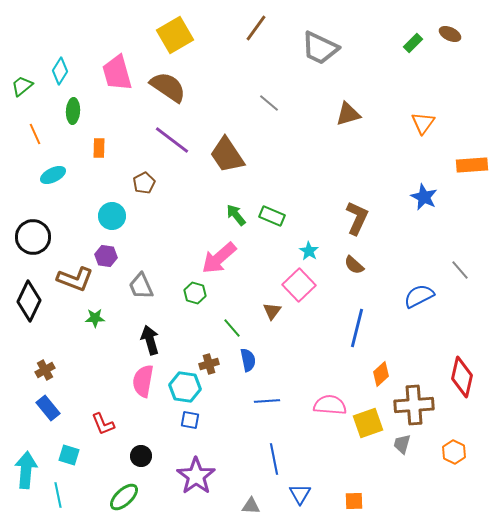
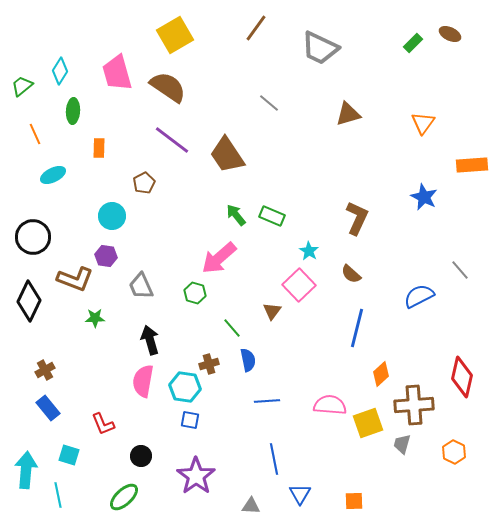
brown semicircle at (354, 265): moved 3 px left, 9 px down
